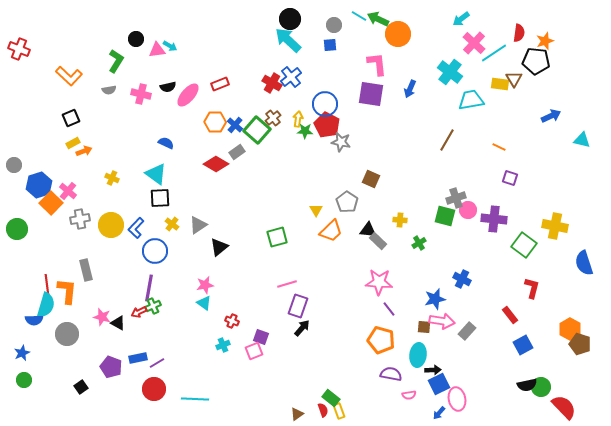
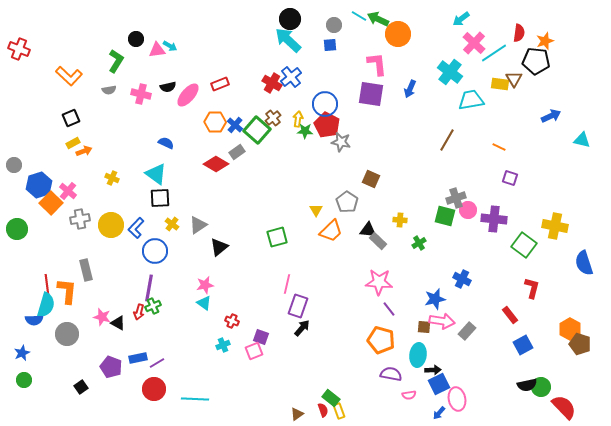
pink line at (287, 284): rotated 60 degrees counterclockwise
red arrow at (139, 312): rotated 49 degrees counterclockwise
